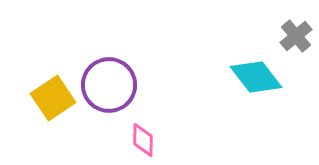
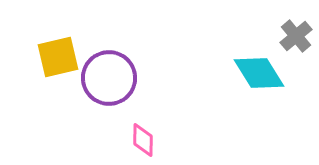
cyan diamond: moved 3 px right, 4 px up; rotated 6 degrees clockwise
purple circle: moved 7 px up
yellow square: moved 5 px right, 41 px up; rotated 21 degrees clockwise
